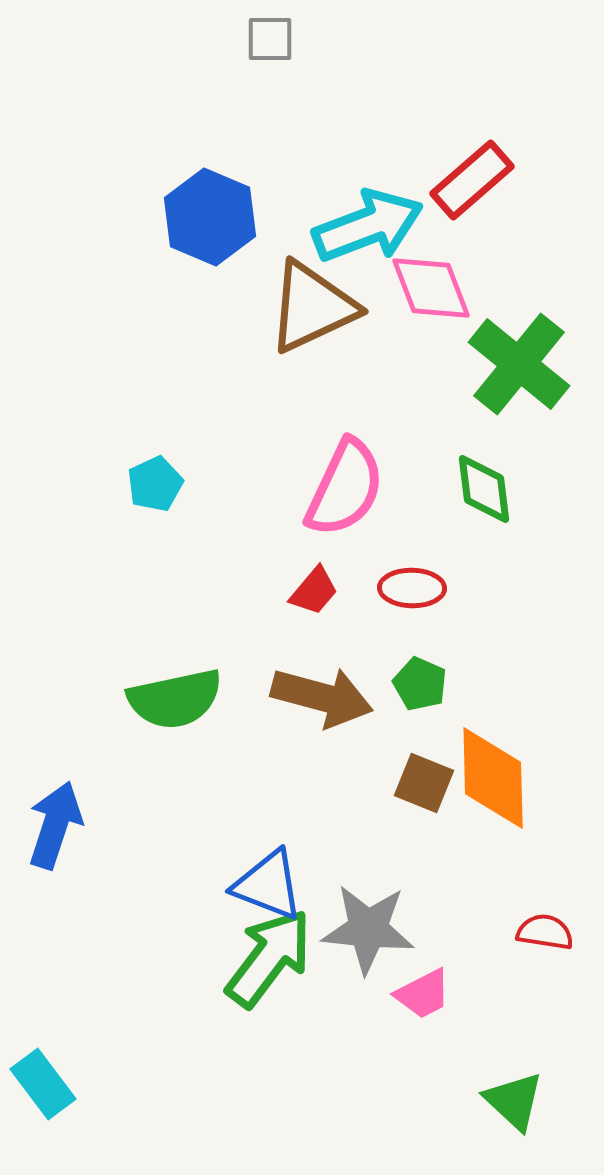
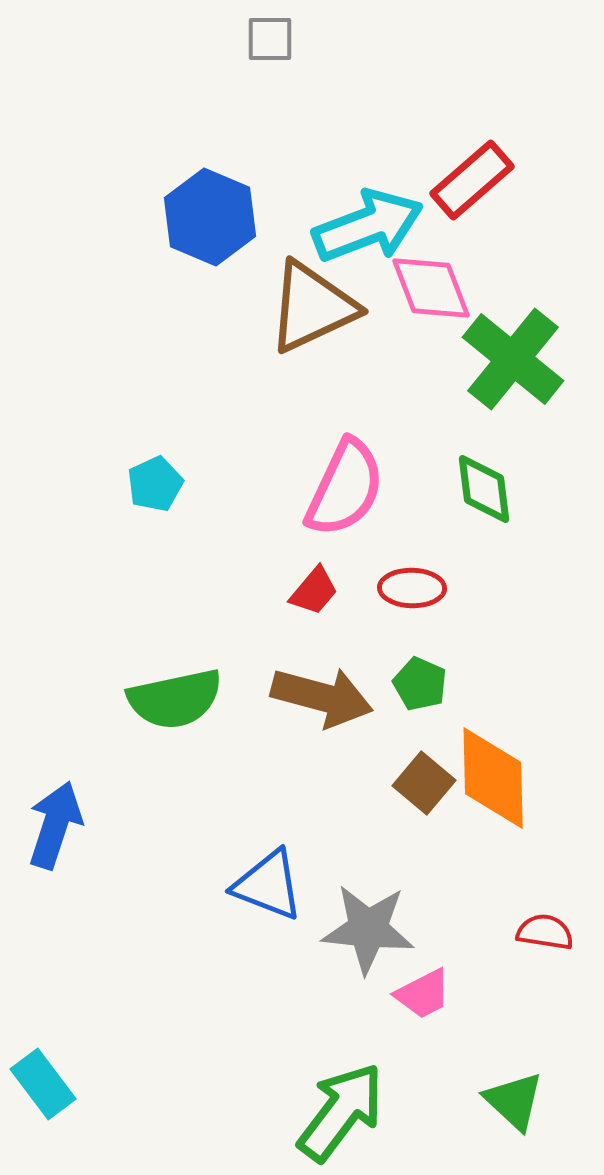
green cross: moved 6 px left, 5 px up
brown square: rotated 18 degrees clockwise
green arrow: moved 72 px right, 154 px down
